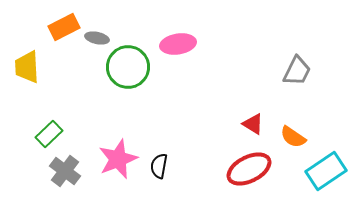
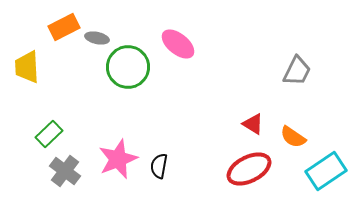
pink ellipse: rotated 48 degrees clockwise
